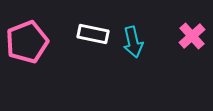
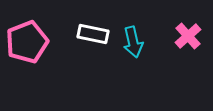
pink cross: moved 4 px left
